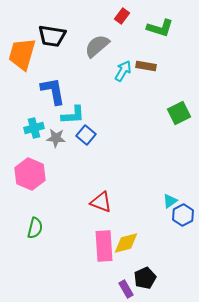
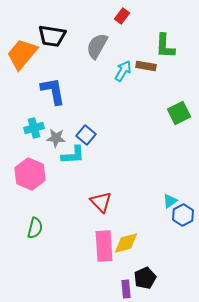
green L-shape: moved 5 px right, 18 px down; rotated 76 degrees clockwise
gray semicircle: rotated 20 degrees counterclockwise
orange trapezoid: rotated 24 degrees clockwise
cyan L-shape: moved 40 px down
red triangle: rotated 25 degrees clockwise
purple rectangle: rotated 24 degrees clockwise
